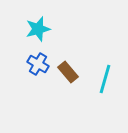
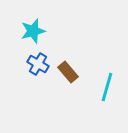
cyan star: moved 5 px left, 2 px down
cyan line: moved 2 px right, 8 px down
